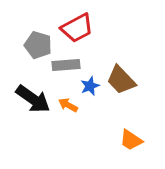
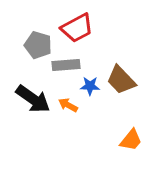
blue star: rotated 24 degrees clockwise
orange trapezoid: rotated 85 degrees counterclockwise
